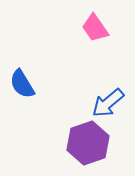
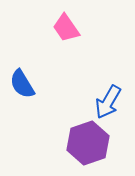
pink trapezoid: moved 29 px left
blue arrow: moved 1 px up; rotated 20 degrees counterclockwise
